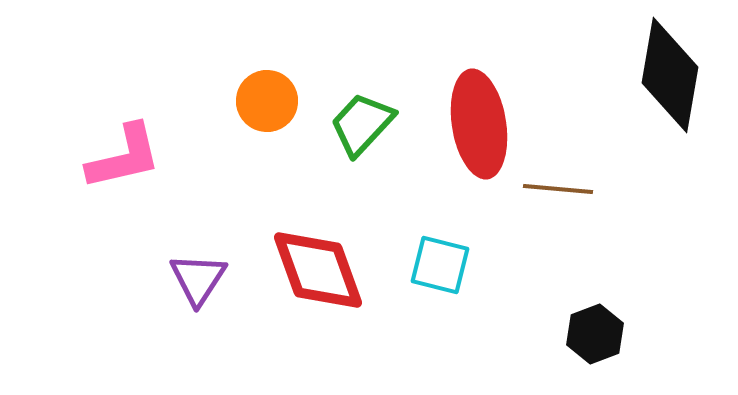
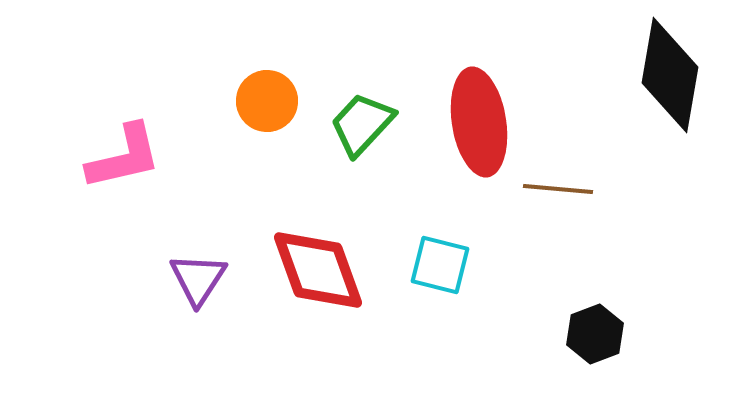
red ellipse: moved 2 px up
